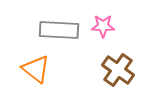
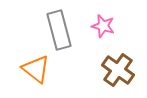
pink star: rotated 15 degrees clockwise
gray rectangle: rotated 72 degrees clockwise
